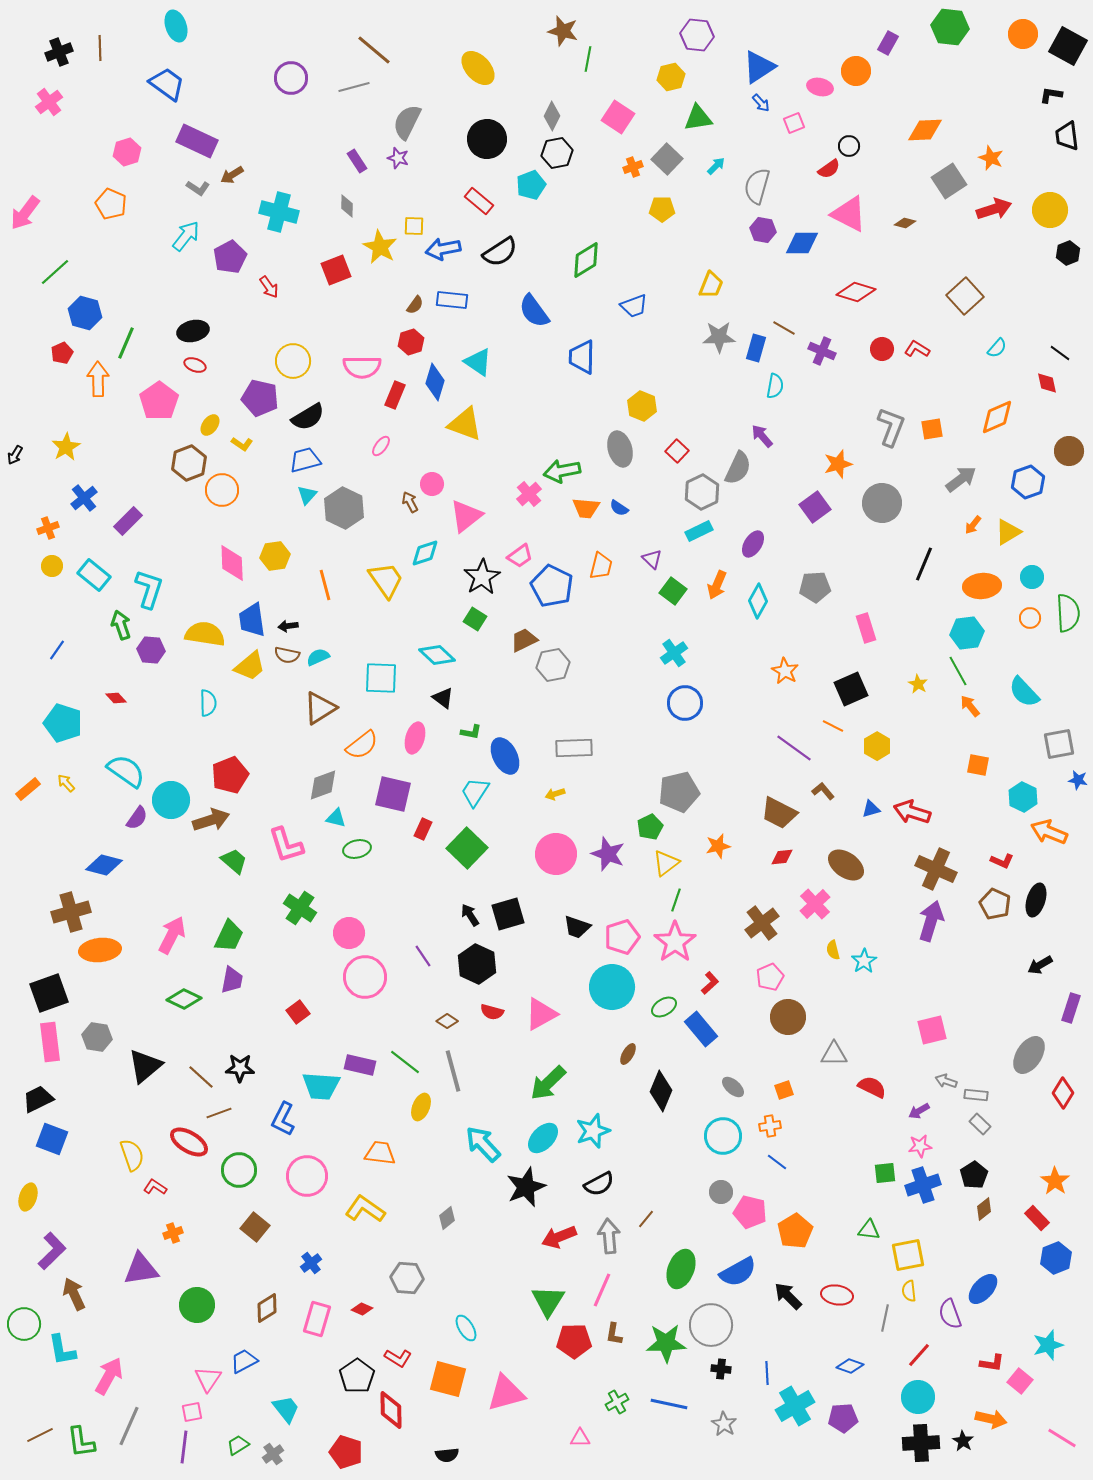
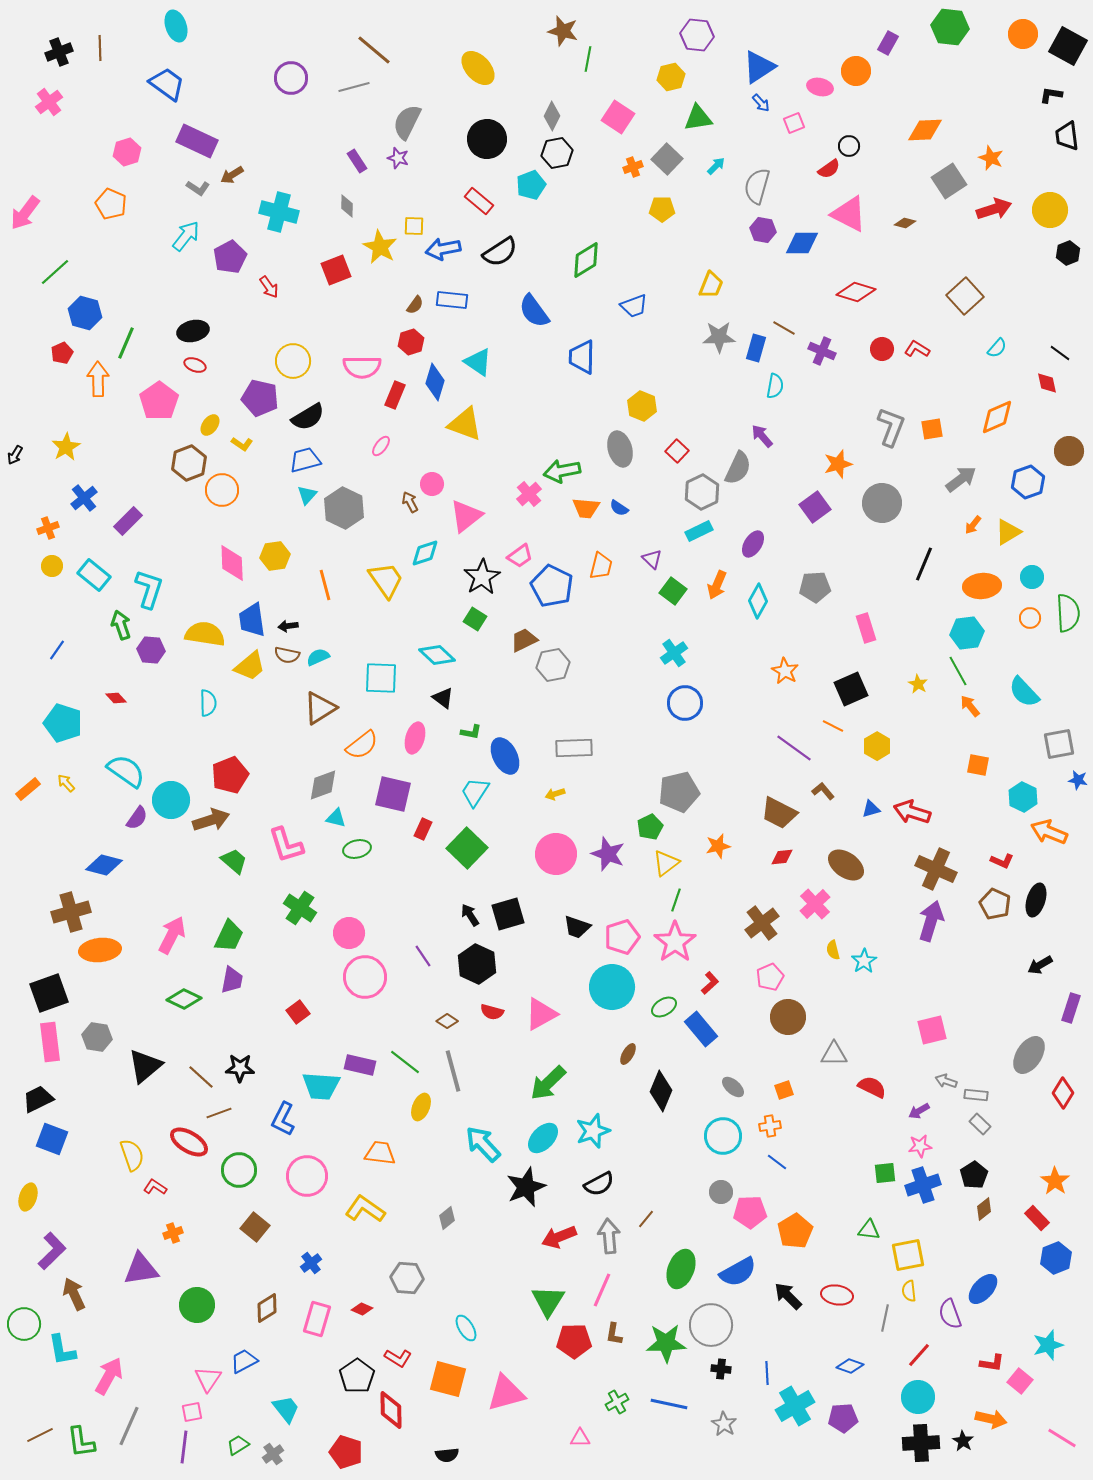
pink pentagon at (750, 1212): rotated 16 degrees counterclockwise
